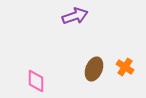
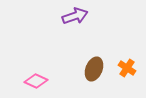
orange cross: moved 2 px right, 1 px down
pink diamond: rotated 65 degrees counterclockwise
